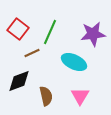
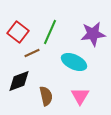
red square: moved 3 px down
